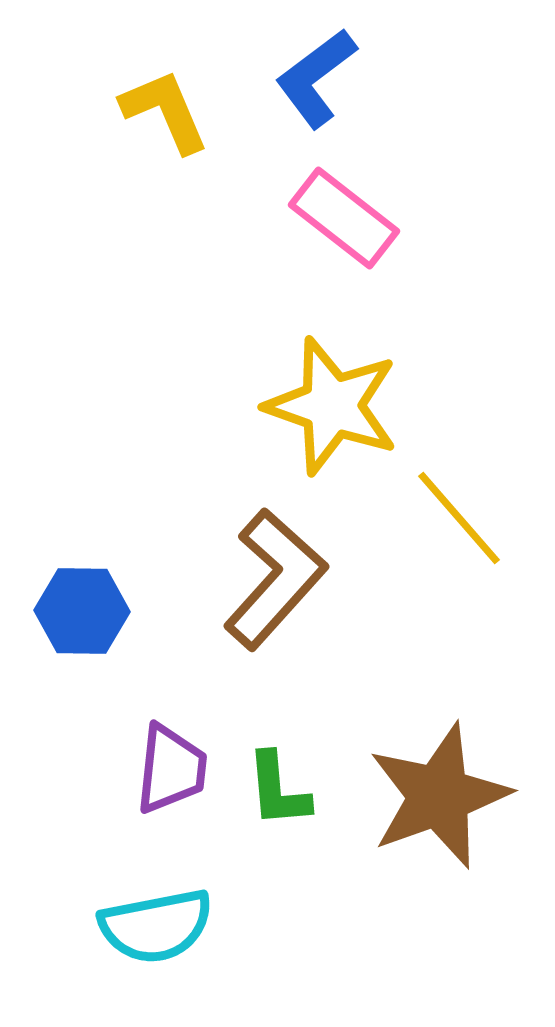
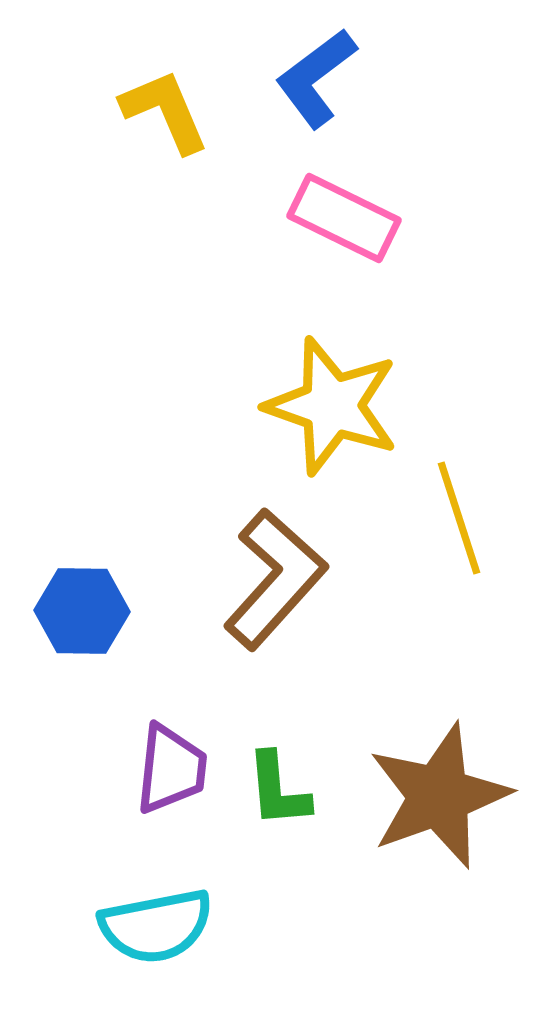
pink rectangle: rotated 12 degrees counterclockwise
yellow line: rotated 23 degrees clockwise
